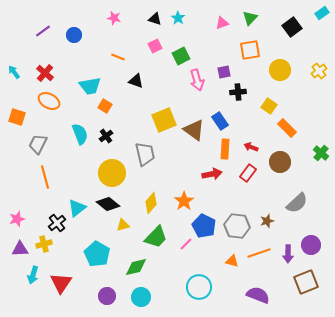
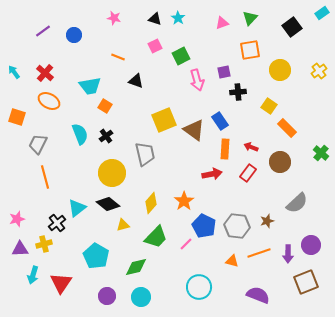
cyan pentagon at (97, 254): moved 1 px left, 2 px down
